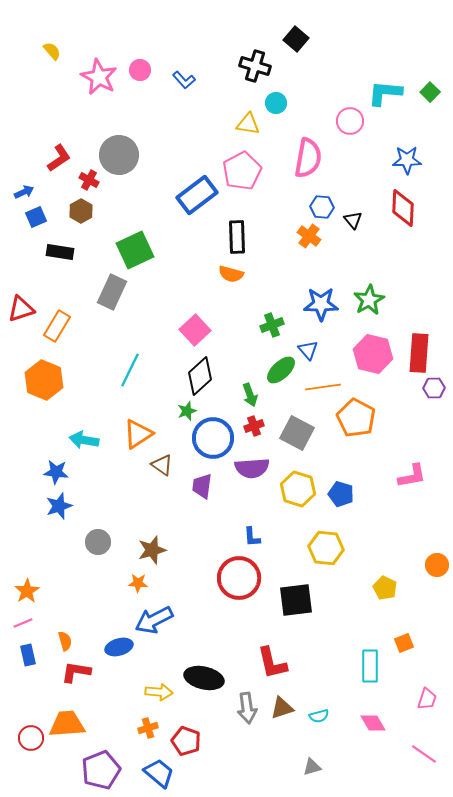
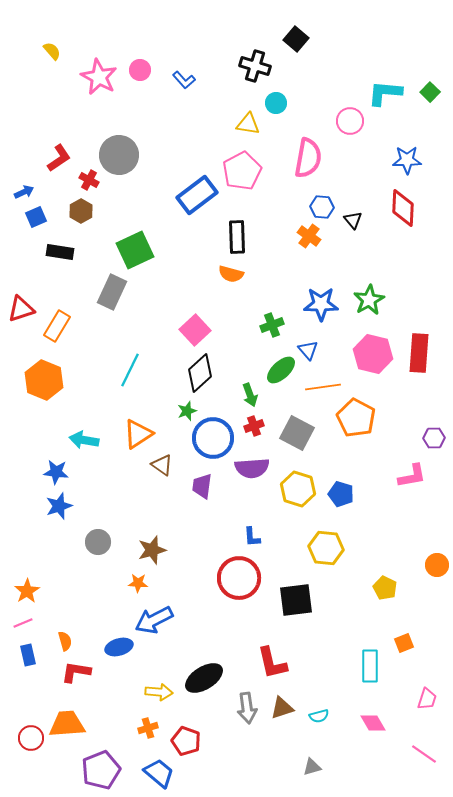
black diamond at (200, 376): moved 3 px up
purple hexagon at (434, 388): moved 50 px down
black ellipse at (204, 678): rotated 45 degrees counterclockwise
